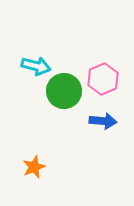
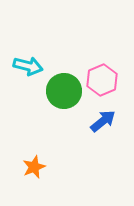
cyan arrow: moved 8 px left
pink hexagon: moved 1 px left, 1 px down
blue arrow: rotated 44 degrees counterclockwise
